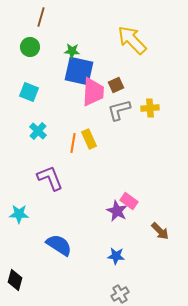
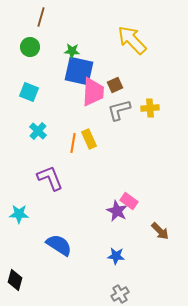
brown square: moved 1 px left
